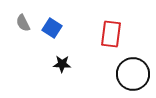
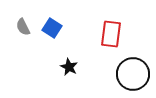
gray semicircle: moved 4 px down
black star: moved 7 px right, 3 px down; rotated 24 degrees clockwise
